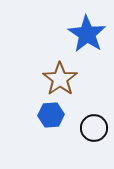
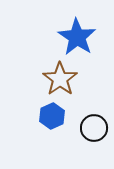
blue star: moved 10 px left, 3 px down
blue hexagon: moved 1 px right, 1 px down; rotated 20 degrees counterclockwise
